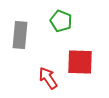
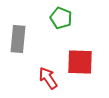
green pentagon: moved 3 px up
gray rectangle: moved 2 px left, 4 px down
